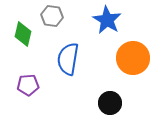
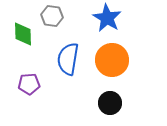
blue star: moved 2 px up
green diamond: rotated 15 degrees counterclockwise
orange circle: moved 21 px left, 2 px down
purple pentagon: moved 1 px right, 1 px up
